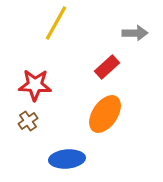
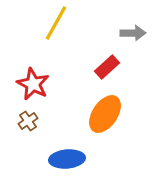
gray arrow: moved 2 px left
red star: moved 2 px left, 1 px up; rotated 24 degrees clockwise
